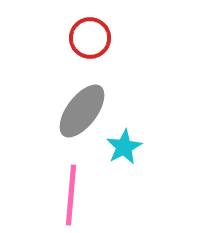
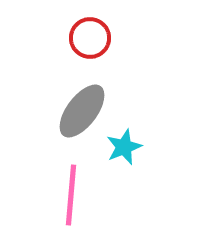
cyan star: rotated 6 degrees clockwise
